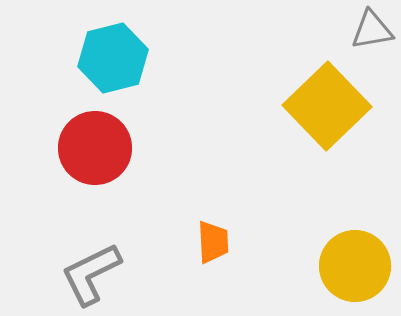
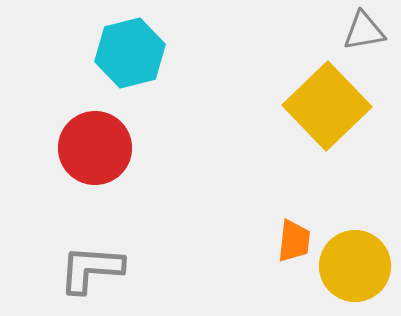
gray triangle: moved 8 px left, 1 px down
cyan hexagon: moved 17 px right, 5 px up
orange trapezoid: moved 81 px right, 1 px up; rotated 9 degrees clockwise
gray L-shape: moved 5 px up; rotated 30 degrees clockwise
